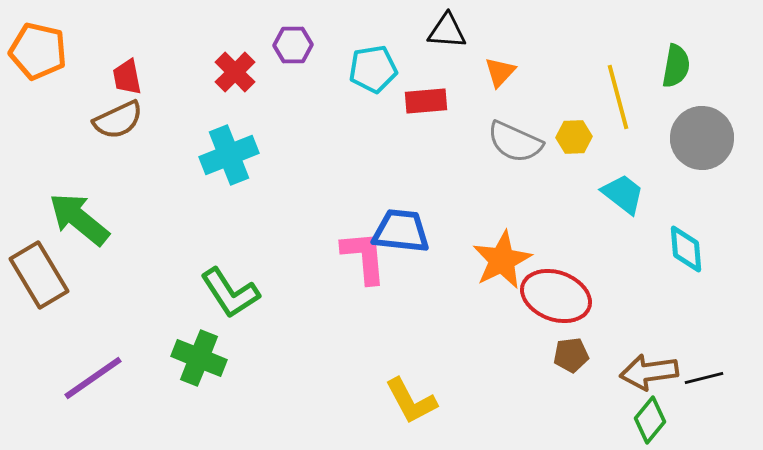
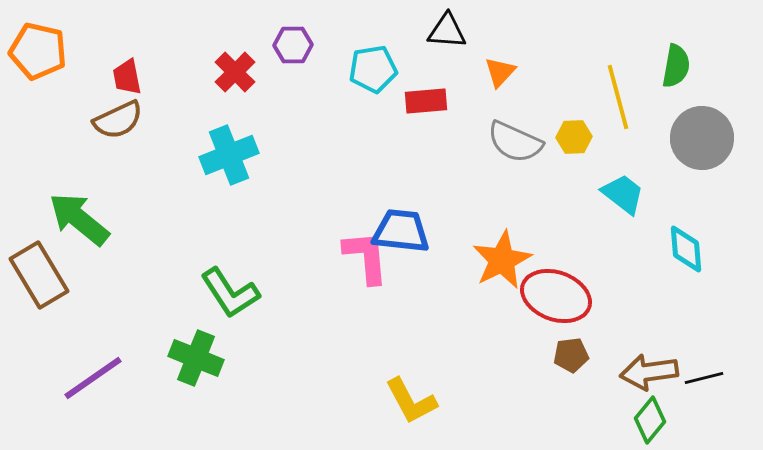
pink L-shape: moved 2 px right
green cross: moved 3 px left
